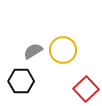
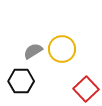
yellow circle: moved 1 px left, 1 px up
